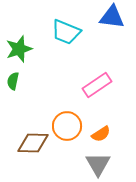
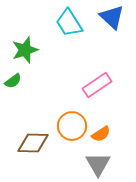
blue triangle: rotated 36 degrees clockwise
cyan trapezoid: moved 3 px right, 9 px up; rotated 36 degrees clockwise
green star: moved 6 px right, 1 px down
green semicircle: rotated 138 degrees counterclockwise
orange circle: moved 5 px right
